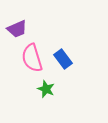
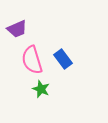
pink semicircle: moved 2 px down
green star: moved 5 px left
